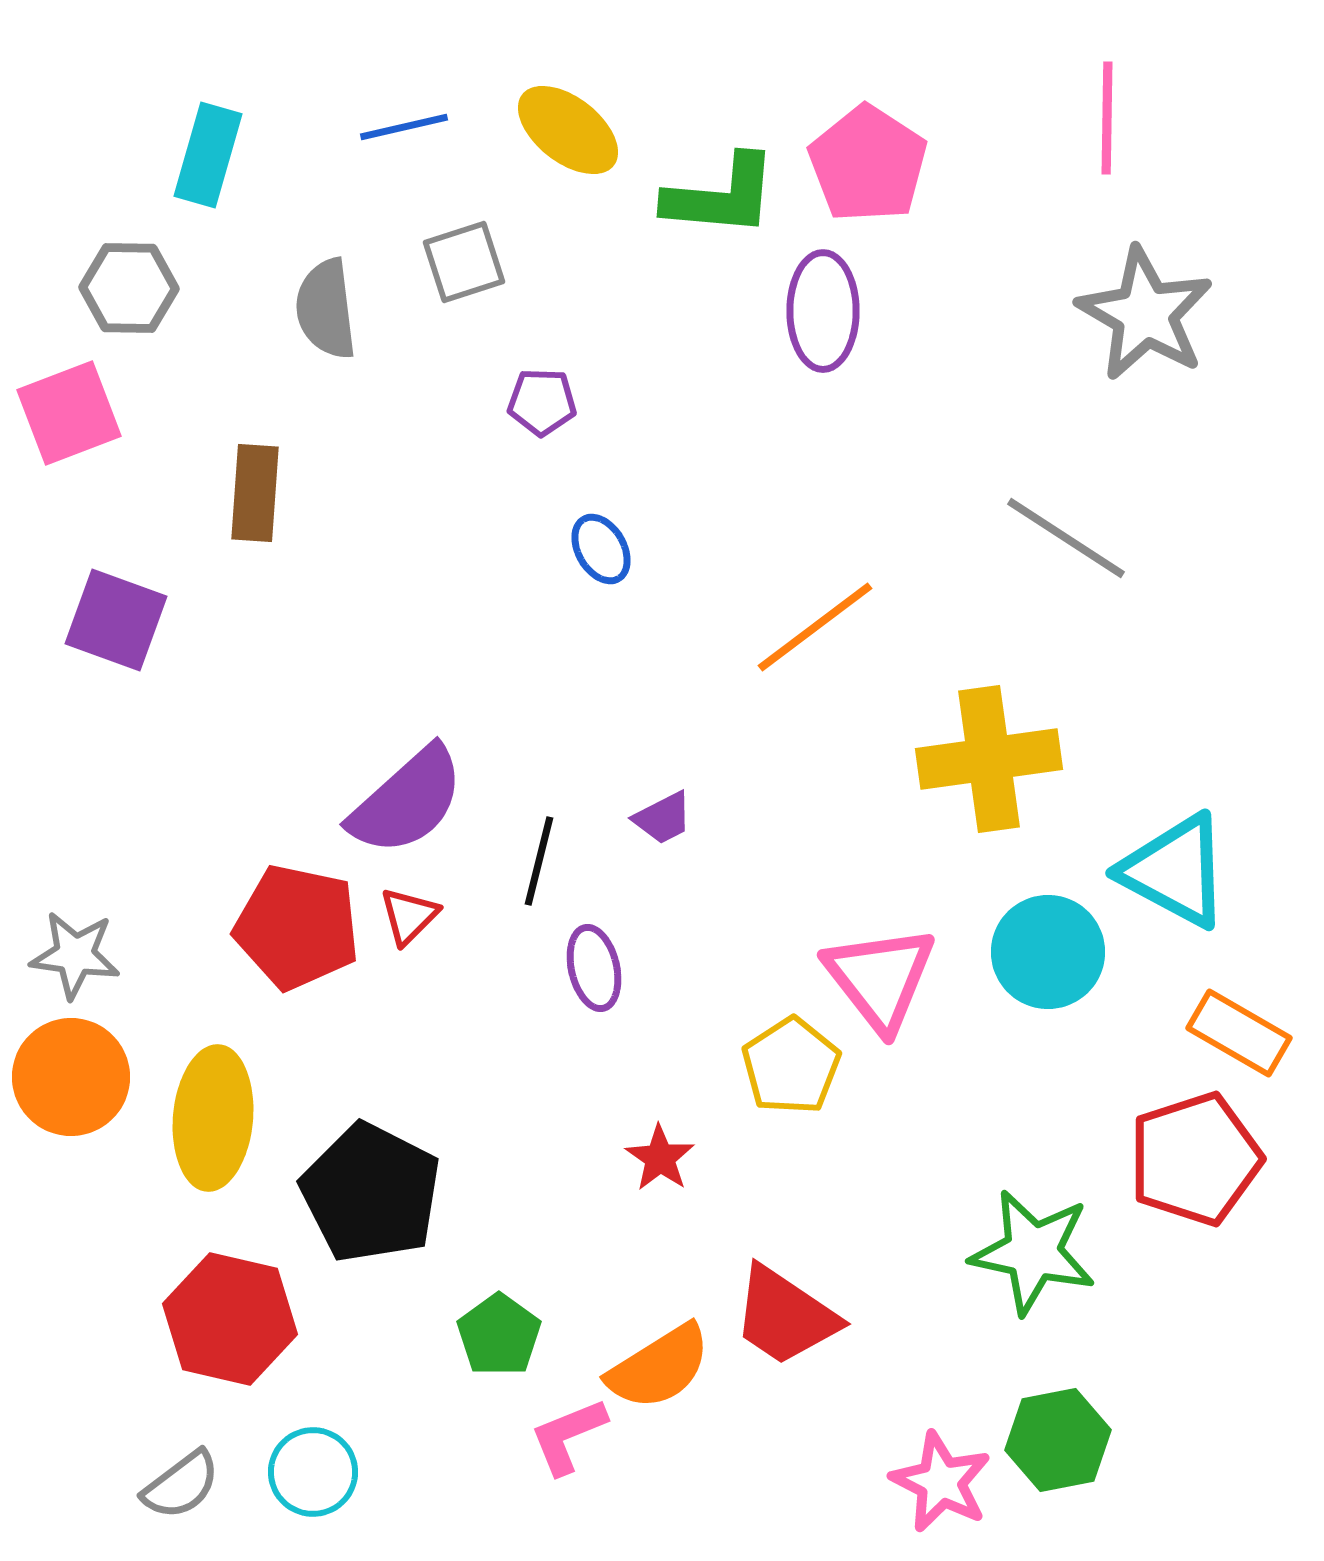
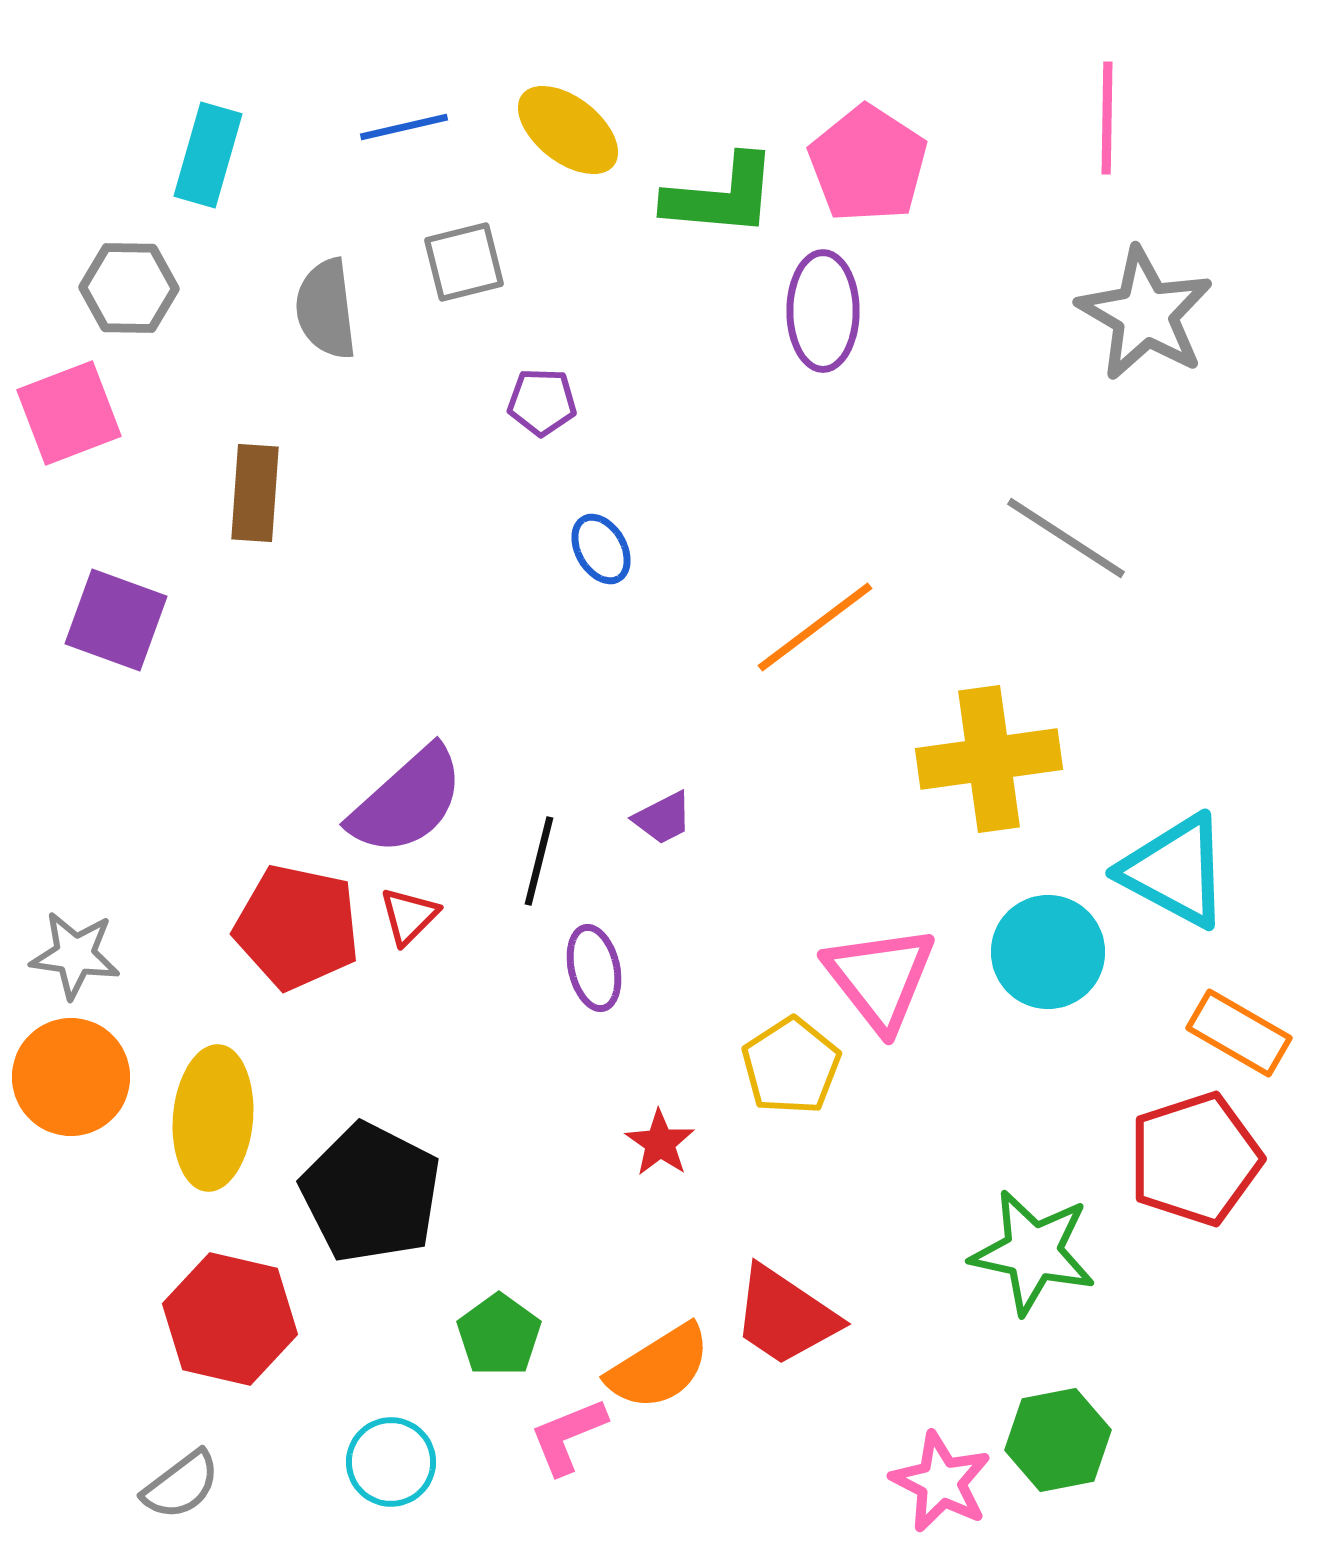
gray square at (464, 262): rotated 4 degrees clockwise
red star at (660, 1158): moved 15 px up
cyan circle at (313, 1472): moved 78 px right, 10 px up
